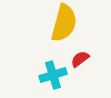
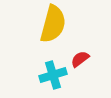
yellow semicircle: moved 11 px left, 1 px down
